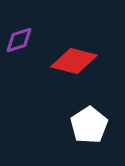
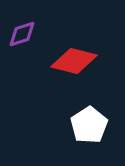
purple diamond: moved 3 px right, 6 px up
